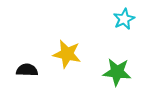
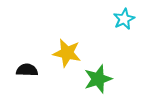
yellow star: moved 1 px up
green star: moved 19 px left, 7 px down; rotated 24 degrees counterclockwise
